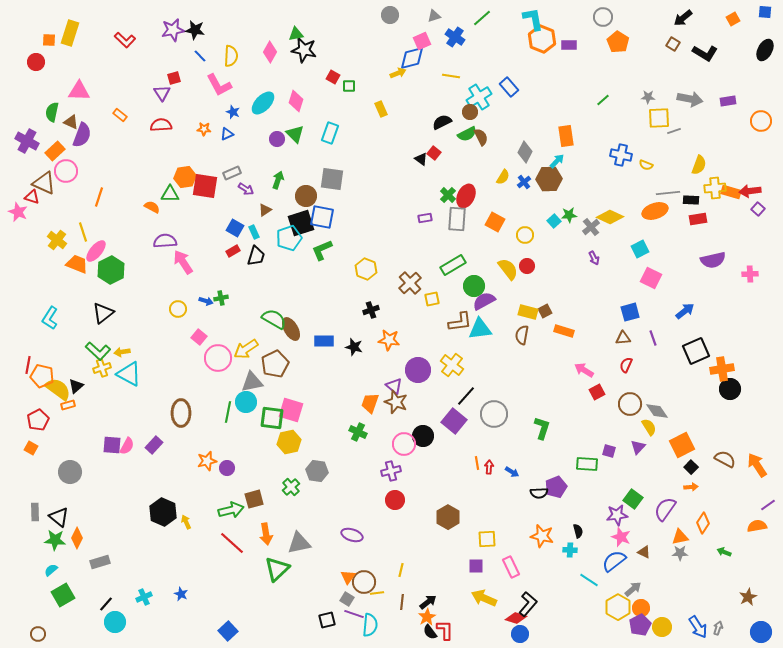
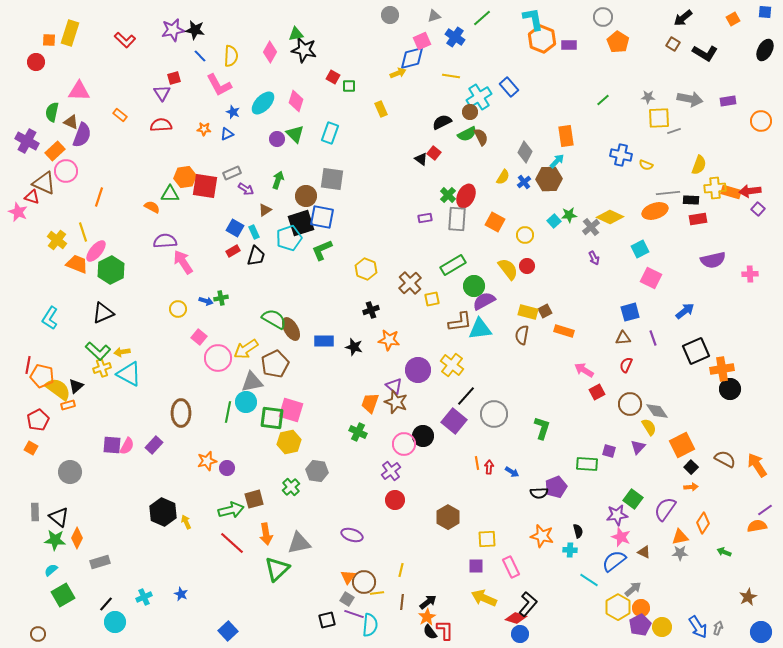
black triangle at (103, 313): rotated 15 degrees clockwise
purple cross at (391, 471): rotated 24 degrees counterclockwise
purple line at (768, 505): moved 3 px left, 5 px down
